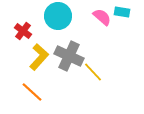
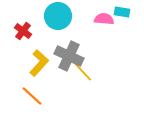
pink semicircle: moved 2 px right, 2 px down; rotated 36 degrees counterclockwise
yellow L-shape: moved 6 px down
yellow line: moved 10 px left
orange line: moved 4 px down
